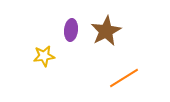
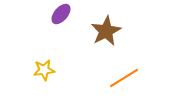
purple ellipse: moved 10 px left, 16 px up; rotated 35 degrees clockwise
yellow star: moved 14 px down
